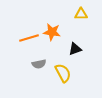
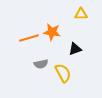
gray semicircle: moved 2 px right
